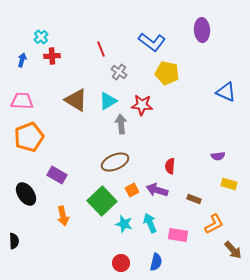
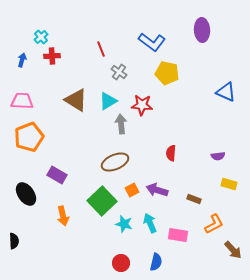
red semicircle: moved 1 px right, 13 px up
